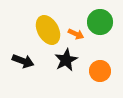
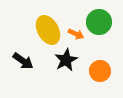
green circle: moved 1 px left
black arrow: rotated 15 degrees clockwise
